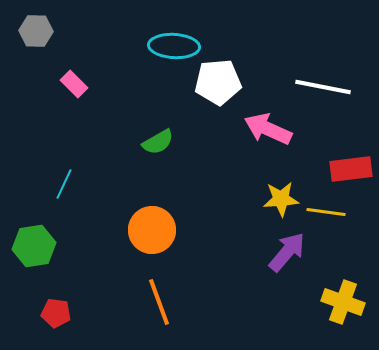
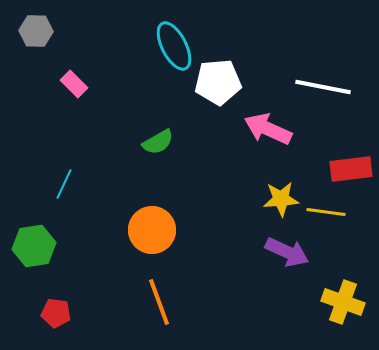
cyan ellipse: rotated 60 degrees clockwise
purple arrow: rotated 75 degrees clockwise
